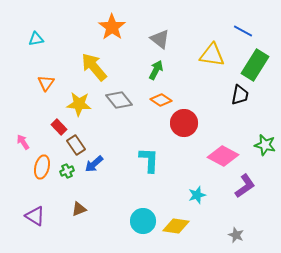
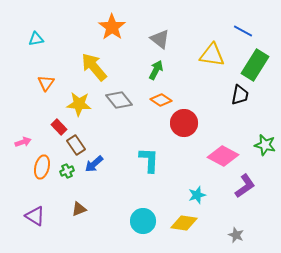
pink arrow: rotated 105 degrees clockwise
yellow diamond: moved 8 px right, 3 px up
